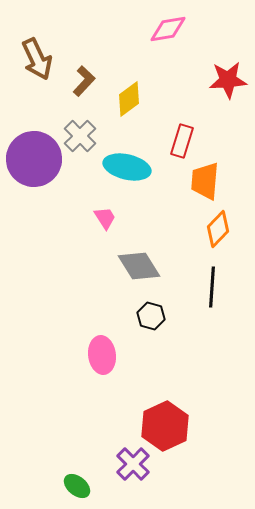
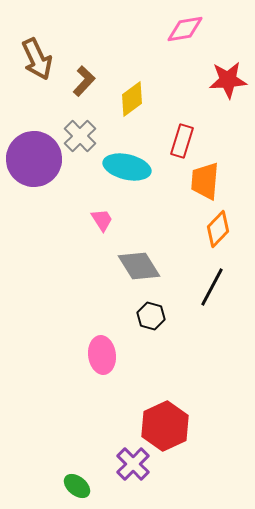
pink diamond: moved 17 px right
yellow diamond: moved 3 px right
pink trapezoid: moved 3 px left, 2 px down
black line: rotated 24 degrees clockwise
